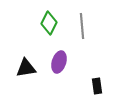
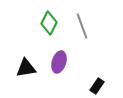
gray line: rotated 15 degrees counterclockwise
black rectangle: rotated 42 degrees clockwise
